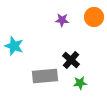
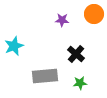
orange circle: moved 3 px up
cyan star: rotated 30 degrees clockwise
black cross: moved 5 px right, 6 px up
